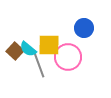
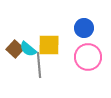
brown square: moved 2 px up
pink circle: moved 20 px right
gray line: rotated 15 degrees clockwise
